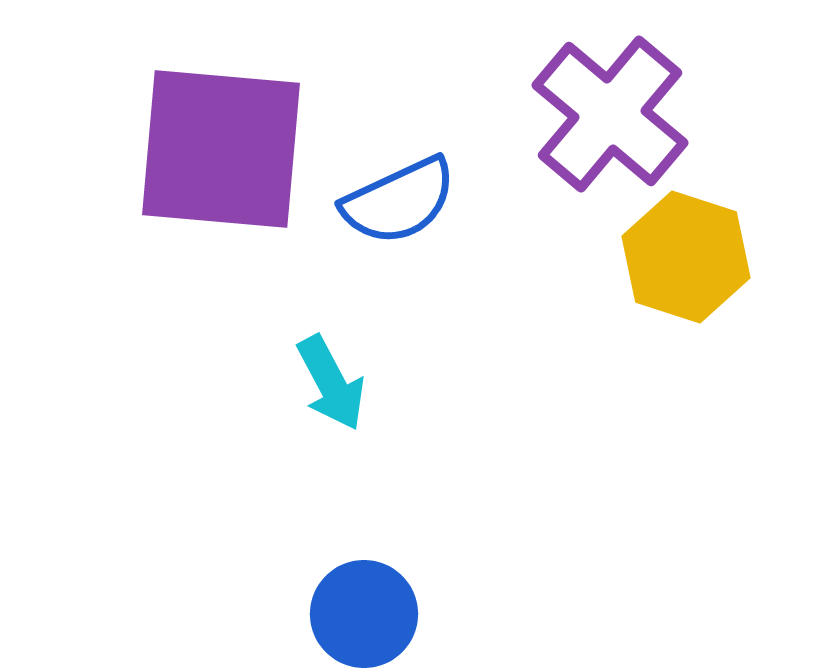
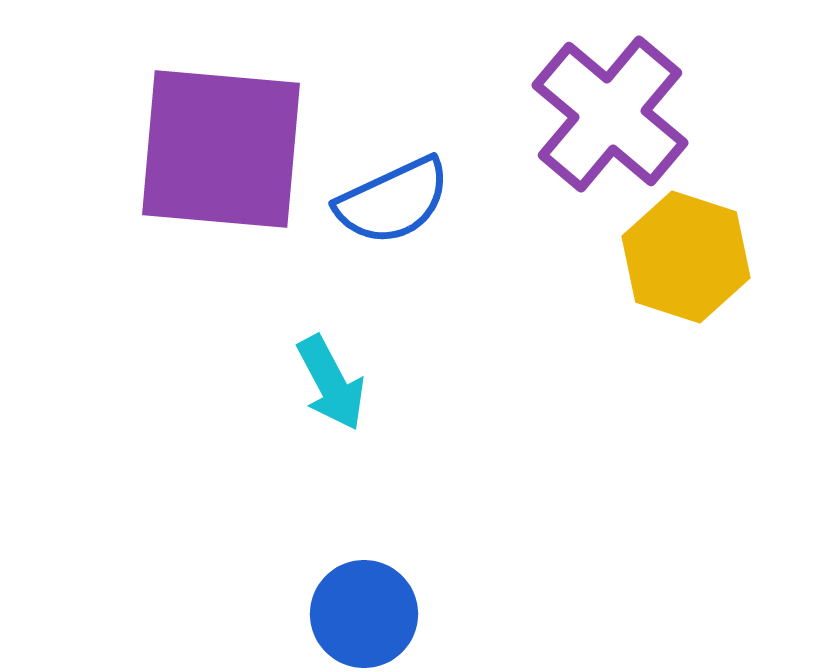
blue semicircle: moved 6 px left
